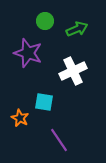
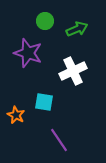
orange star: moved 4 px left, 3 px up
